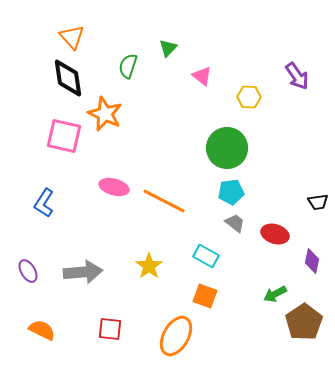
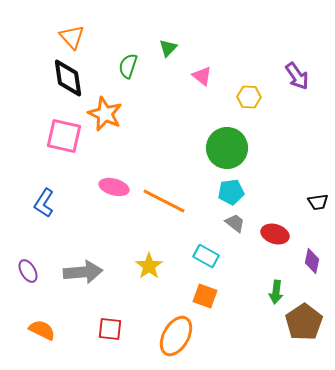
green arrow: moved 1 px right, 2 px up; rotated 55 degrees counterclockwise
